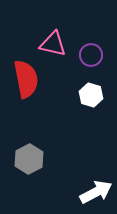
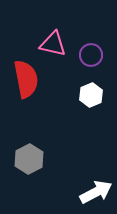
white hexagon: rotated 20 degrees clockwise
